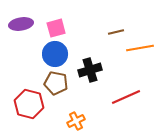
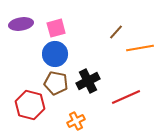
brown line: rotated 35 degrees counterclockwise
black cross: moved 2 px left, 11 px down; rotated 10 degrees counterclockwise
red hexagon: moved 1 px right, 1 px down
